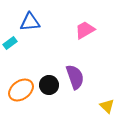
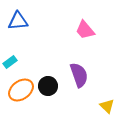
blue triangle: moved 12 px left, 1 px up
pink trapezoid: rotated 100 degrees counterclockwise
cyan rectangle: moved 19 px down
purple semicircle: moved 4 px right, 2 px up
black circle: moved 1 px left, 1 px down
